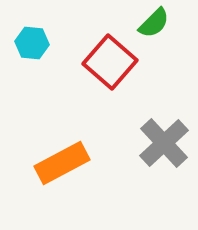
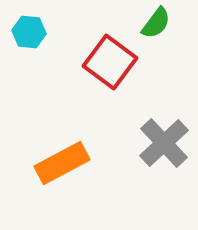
green semicircle: moved 2 px right; rotated 8 degrees counterclockwise
cyan hexagon: moved 3 px left, 11 px up
red square: rotated 4 degrees counterclockwise
